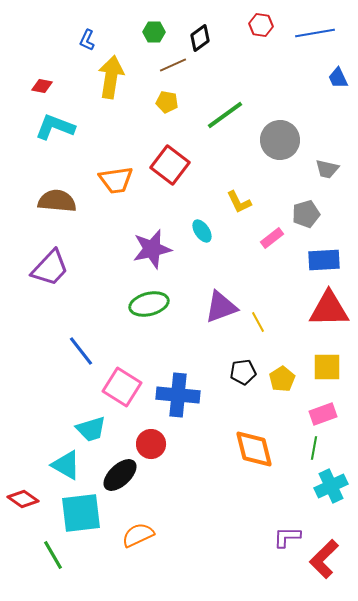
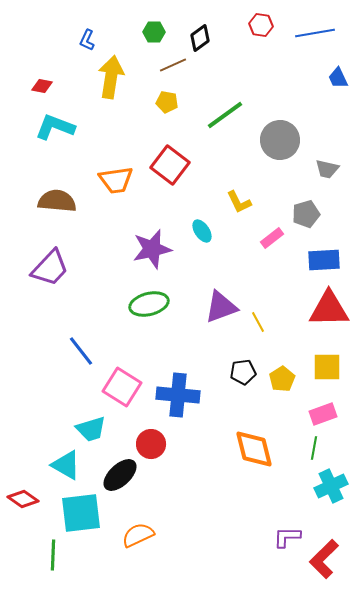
green line at (53, 555): rotated 32 degrees clockwise
